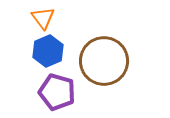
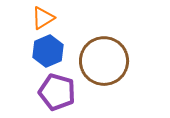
orange triangle: rotated 35 degrees clockwise
